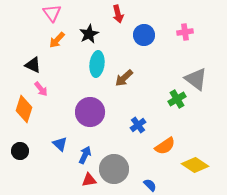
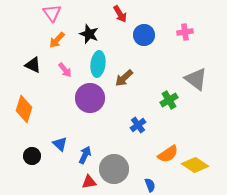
red arrow: moved 2 px right; rotated 18 degrees counterclockwise
black star: rotated 24 degrees counterclockwise
cyan ellipse: moved 1 px right
pink arrow: moved 24 px right, 19 px up
green cross: moved 8 px left, 1 px down
purple circle: moved 14 px up
orange semicircle: moved 3 px right, 8 px down
black circle: moved 12 px right, 5 px down
red triangle: moved 2 px down
blue semicircle: rotated 24 degrees clockwise
